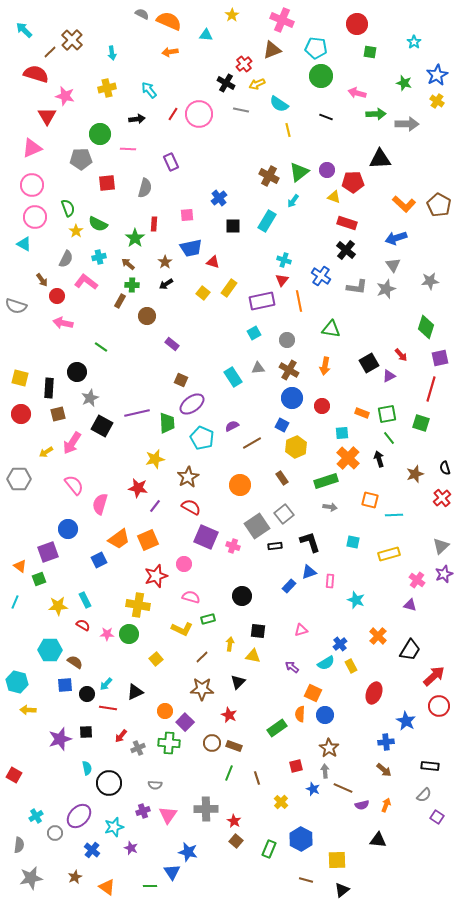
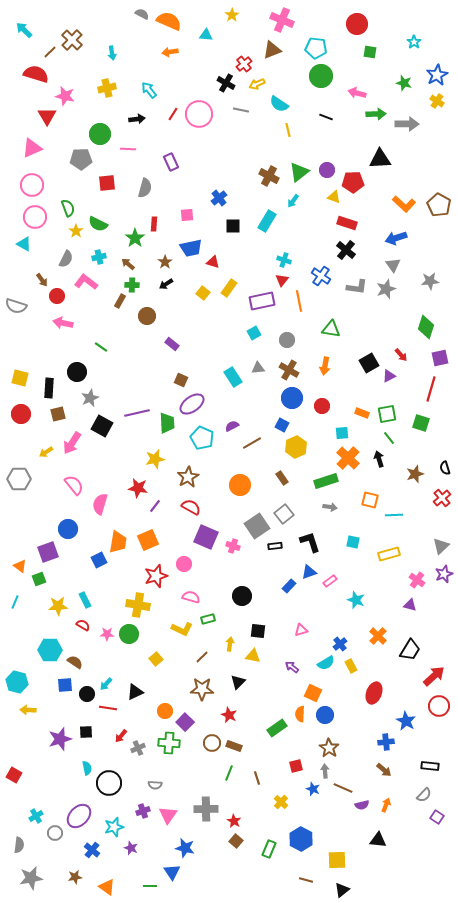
orange trapezoid at (119, 539): moved 1 px left, 3 px down; rotated 45 degrees counterclockwise
pink rectangle at (330, 581): rotated 48 degrees clockwise
blue star at (188, 852): moved 3 px left, 4 px up
brown star at (75, 877): rotated 16 degrees clockwise
